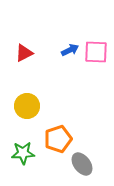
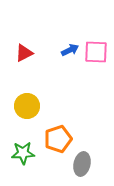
gray ellipse: rotated 50 degrees clockwise
